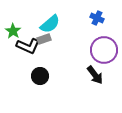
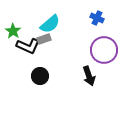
black arrow: moved 6 px left, 1 px down; rotated 18 degrees clockwise
